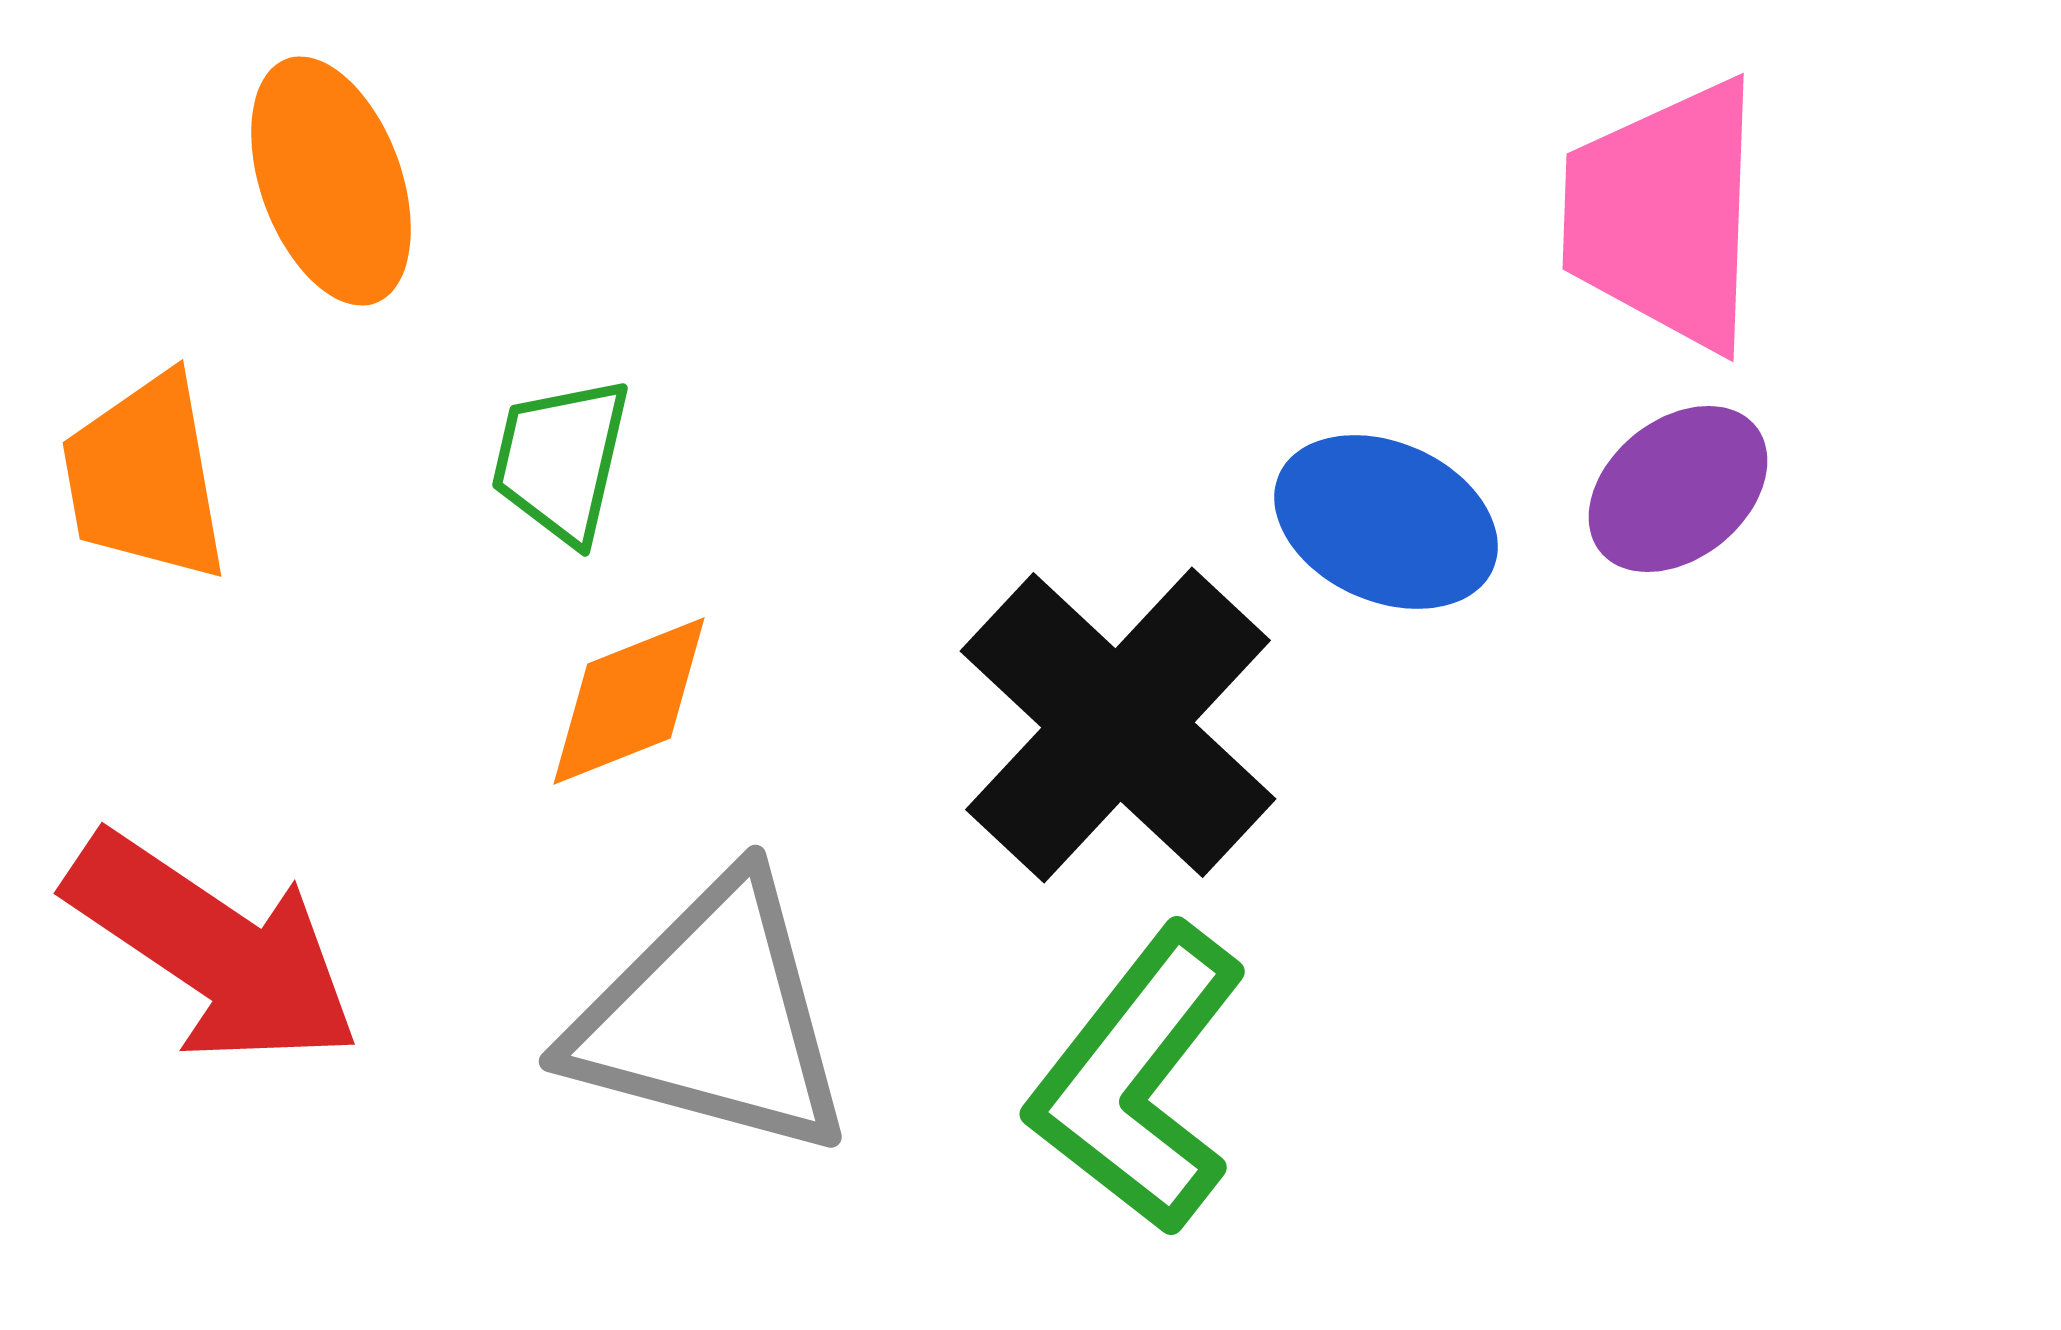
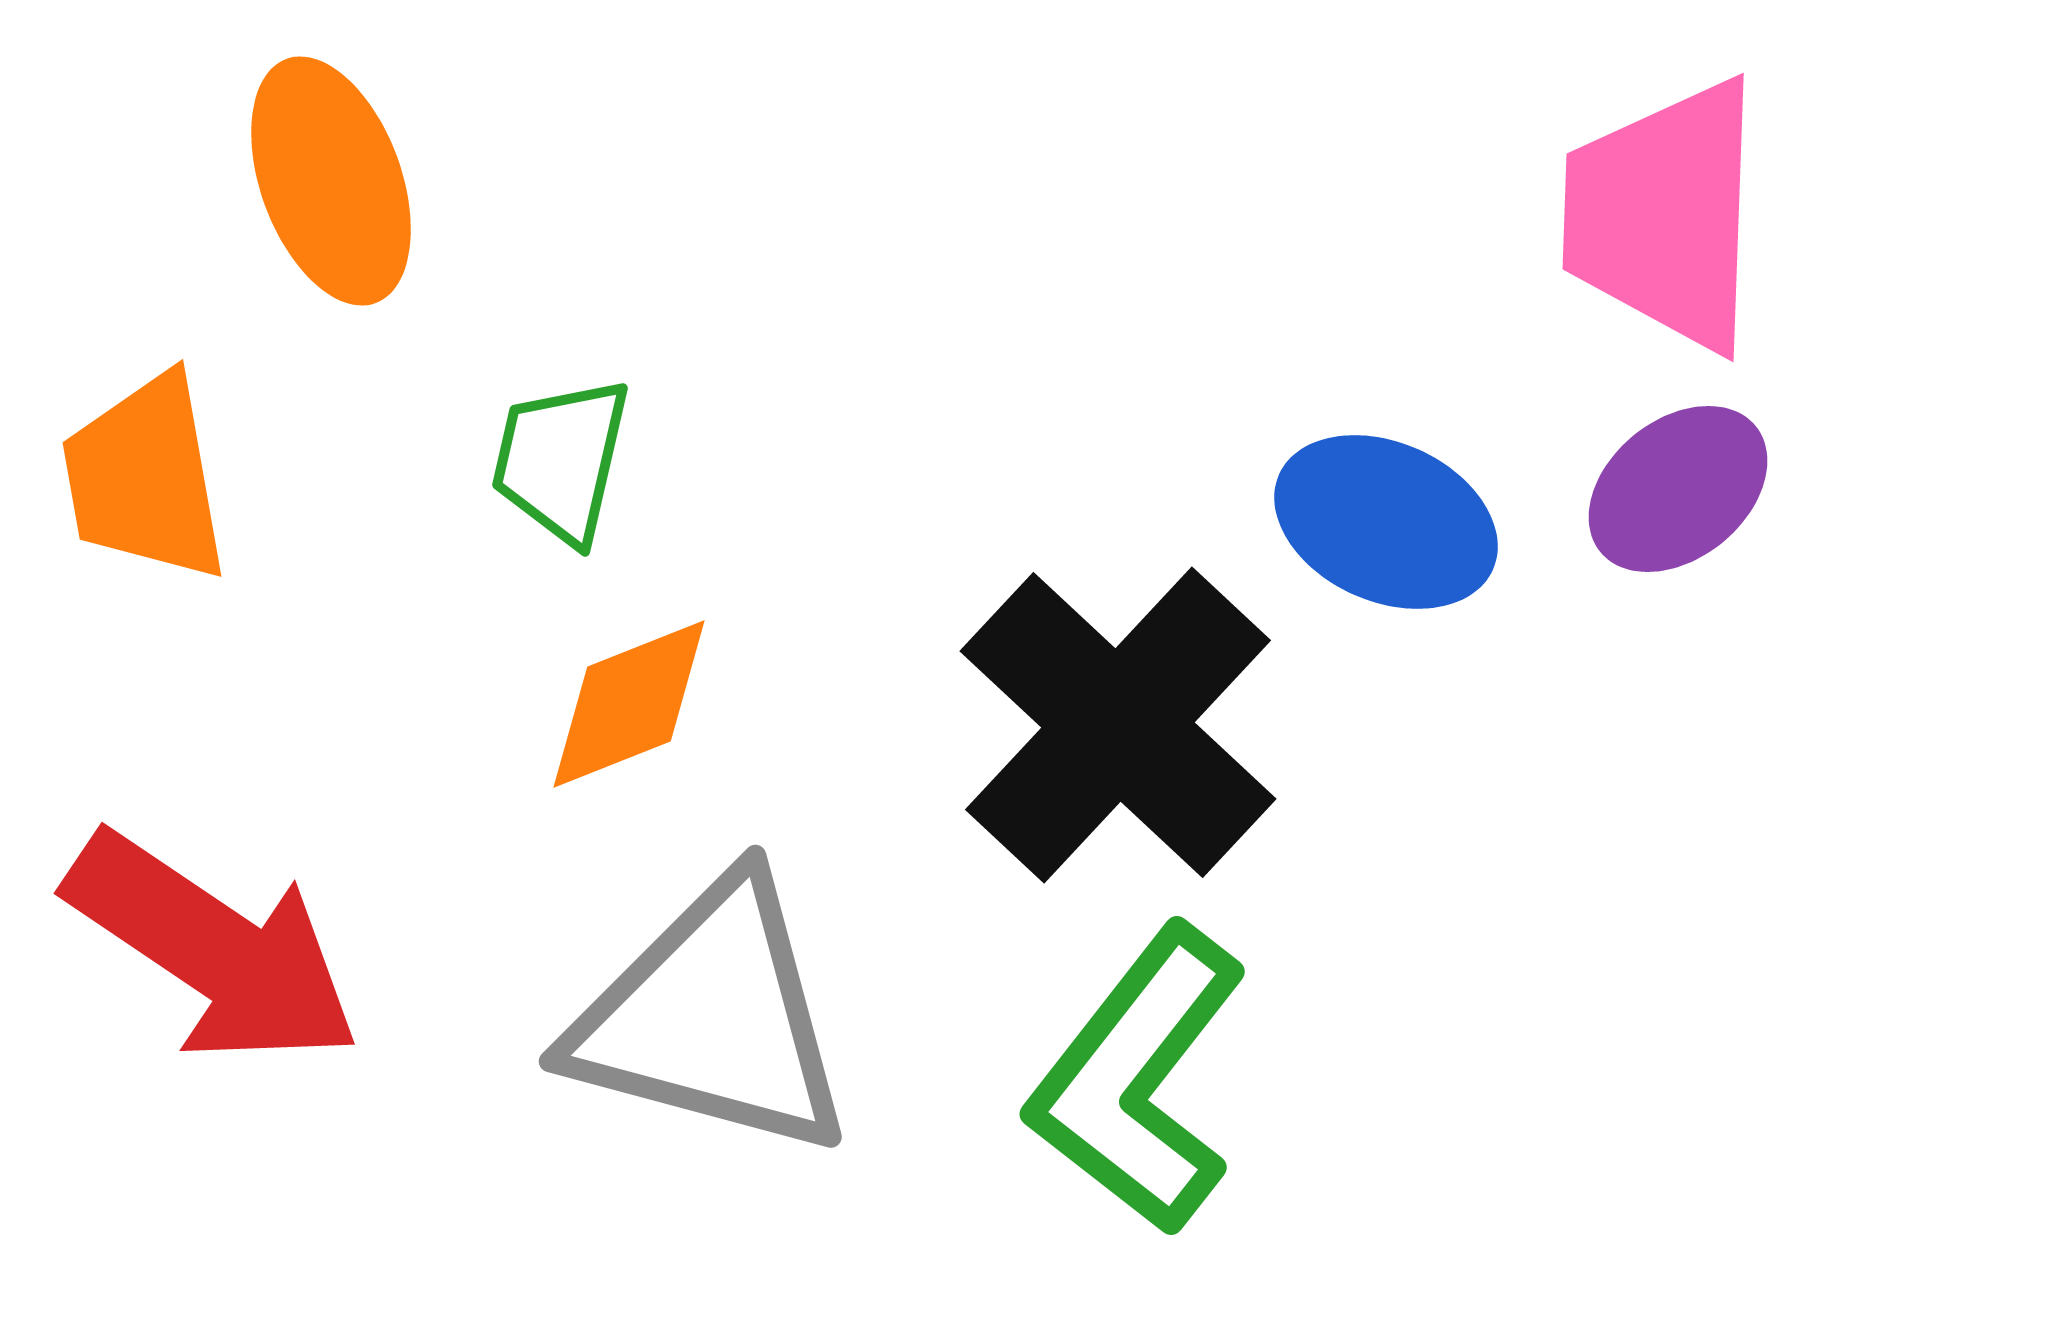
orange diamond: moved 3 px down
